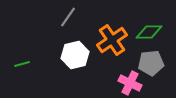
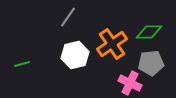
orange cross: moved 4 px down
